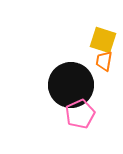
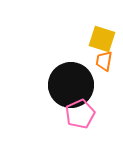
yellow square: moved 1 px left, 1 px up
